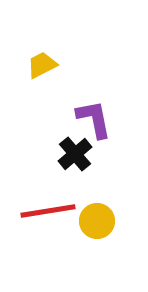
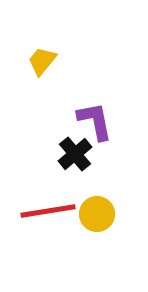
yellow trapezoid: moved 4 px up; rotated 24 degrees counterclockwise
purple L-shape: moved 1 px right, 2 px down
yellow circle: moved 7 px up
